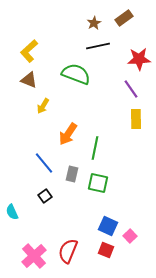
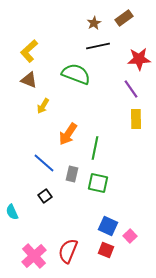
blue line: rotated 10 degrees counterclockwise
